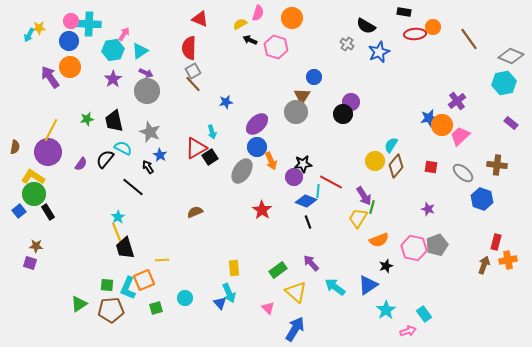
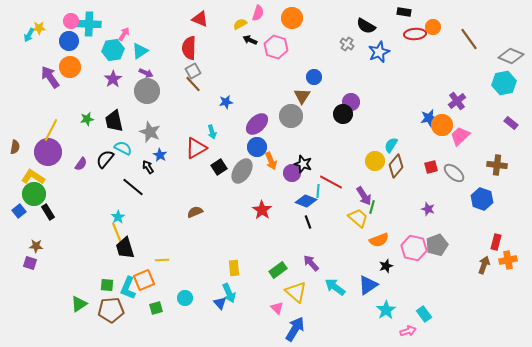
gray circle at (296, 112): moved 5 px left, 4 px down
black square at (210, 157): moved 9 px right, 10 px down
black star at (303, 164): rotated 24 degrees clockwise
red square at (431, 167): rotated 24 degrees counterclockwise
gray ellipse at (463, 173): moved 9 px left
purple circle at (294, 177): moved 2 px left, 4 px up
yellow trapezoid at (358, 218): rotated 100 degrees clockwise
pink triangle at (268, 308): moved 9 px right
